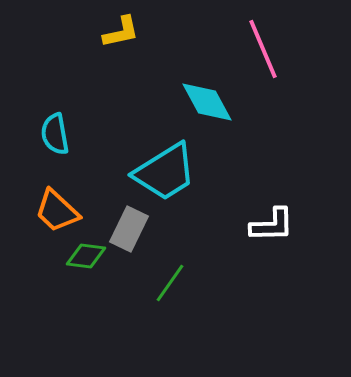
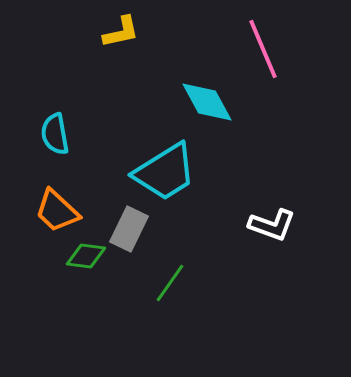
white L-shape: rotated 21 degrees clockwise
